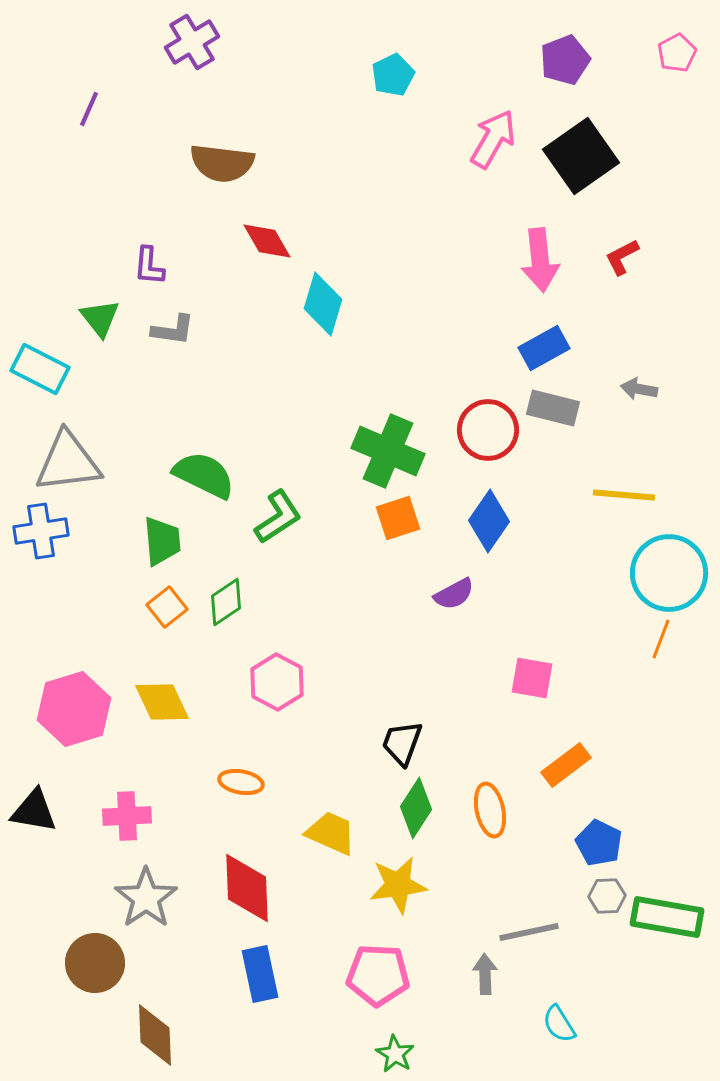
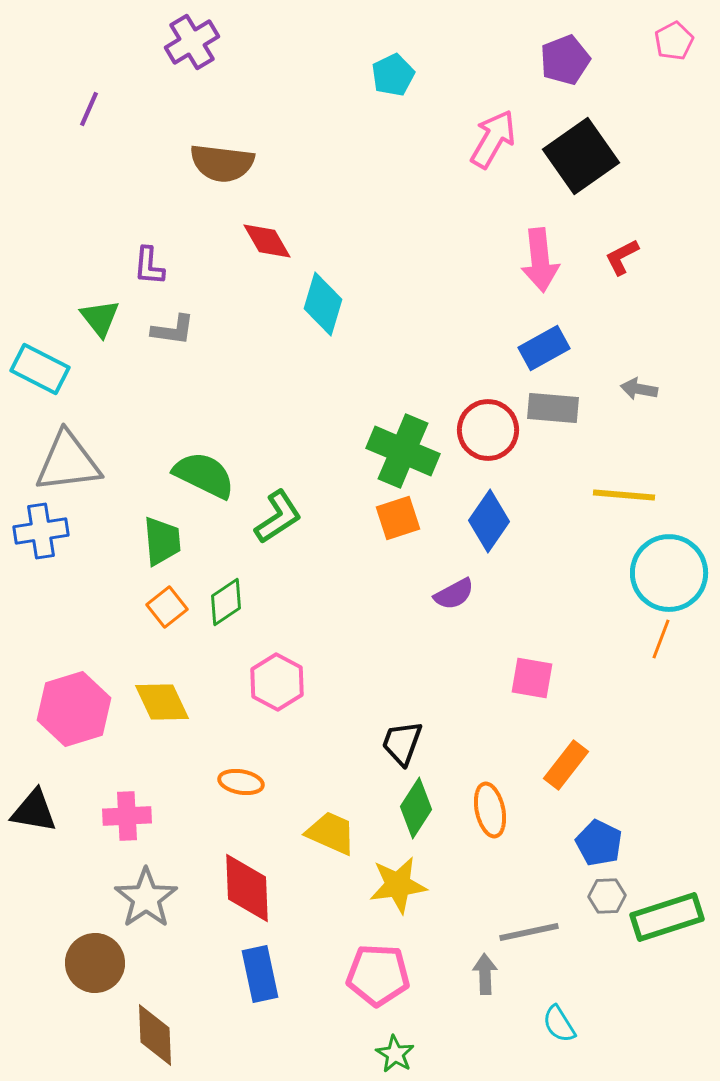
pink pentagon at (677, 53): moved 3 px left, 12 px up
gray rectangle at (553, 408): rotated 9 degrees counterclockwise
green cross at (388, 451): moved 15 px right
orange rectangle at (566, 765): rotated 15 degrees counterclockwise
green rectangle at (667, 917): rotated 28 degrees counterclockwise
